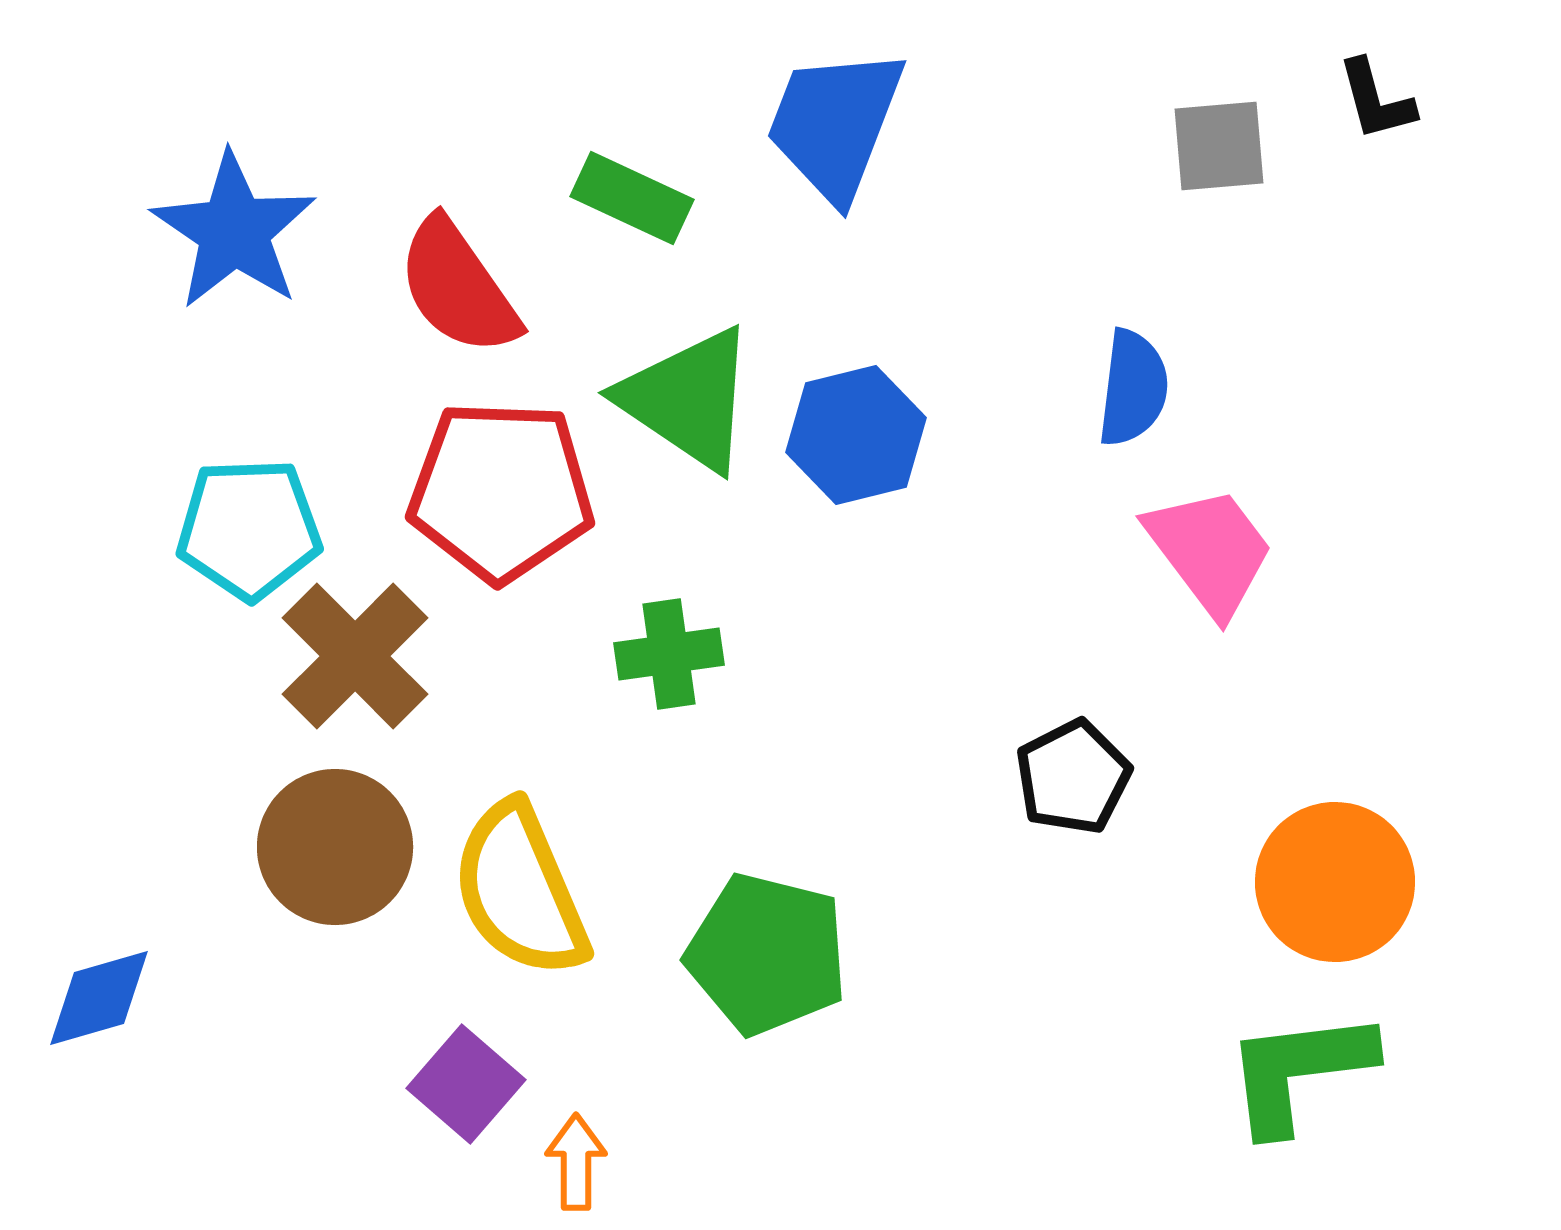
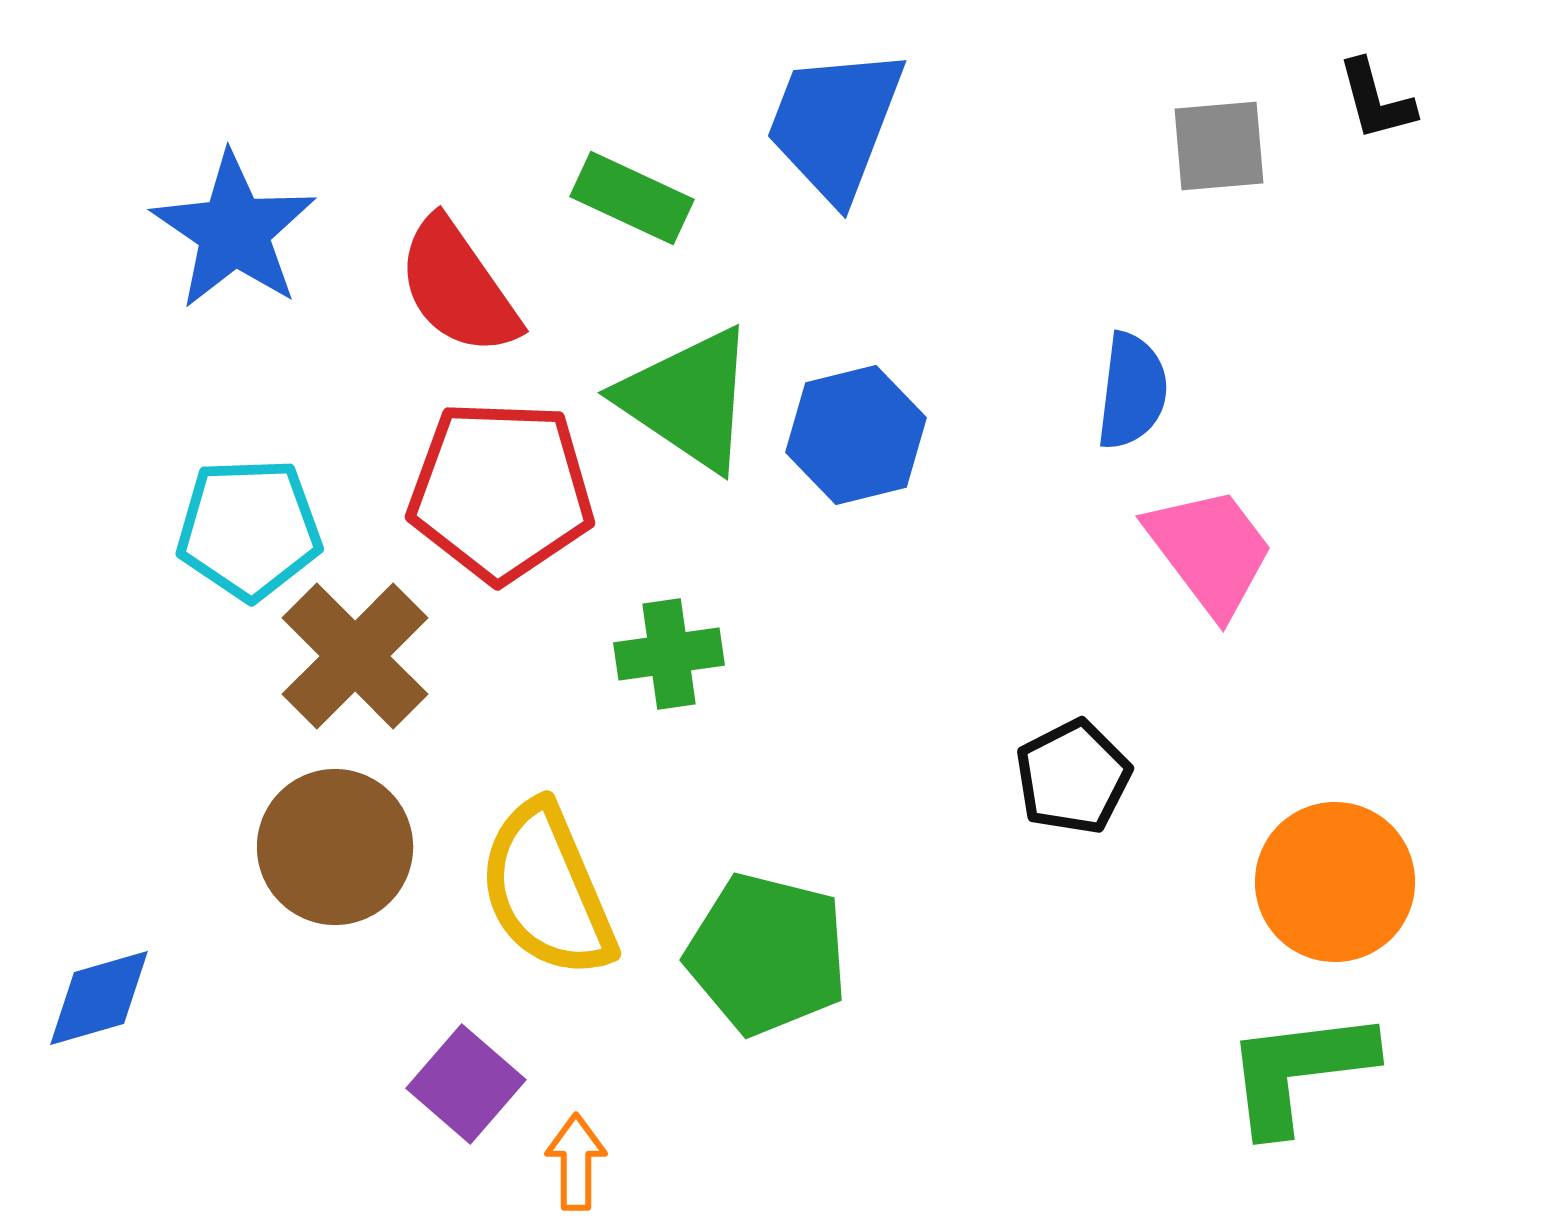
blue semicircle: moved 1 px left, 3 px down
yellow semicircle: moved 27 px right
